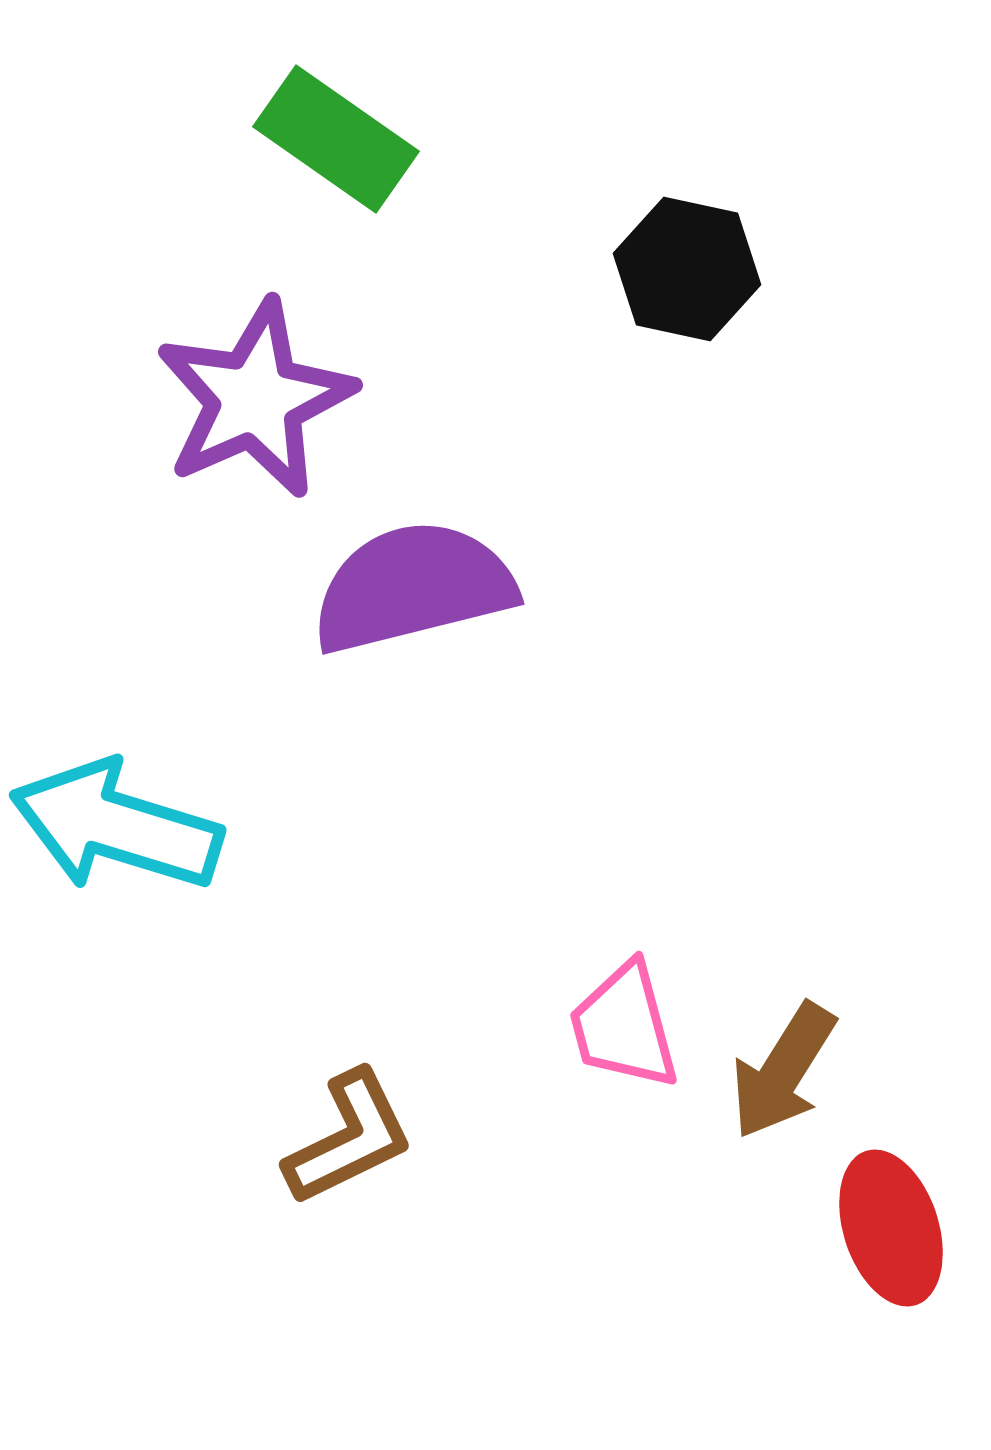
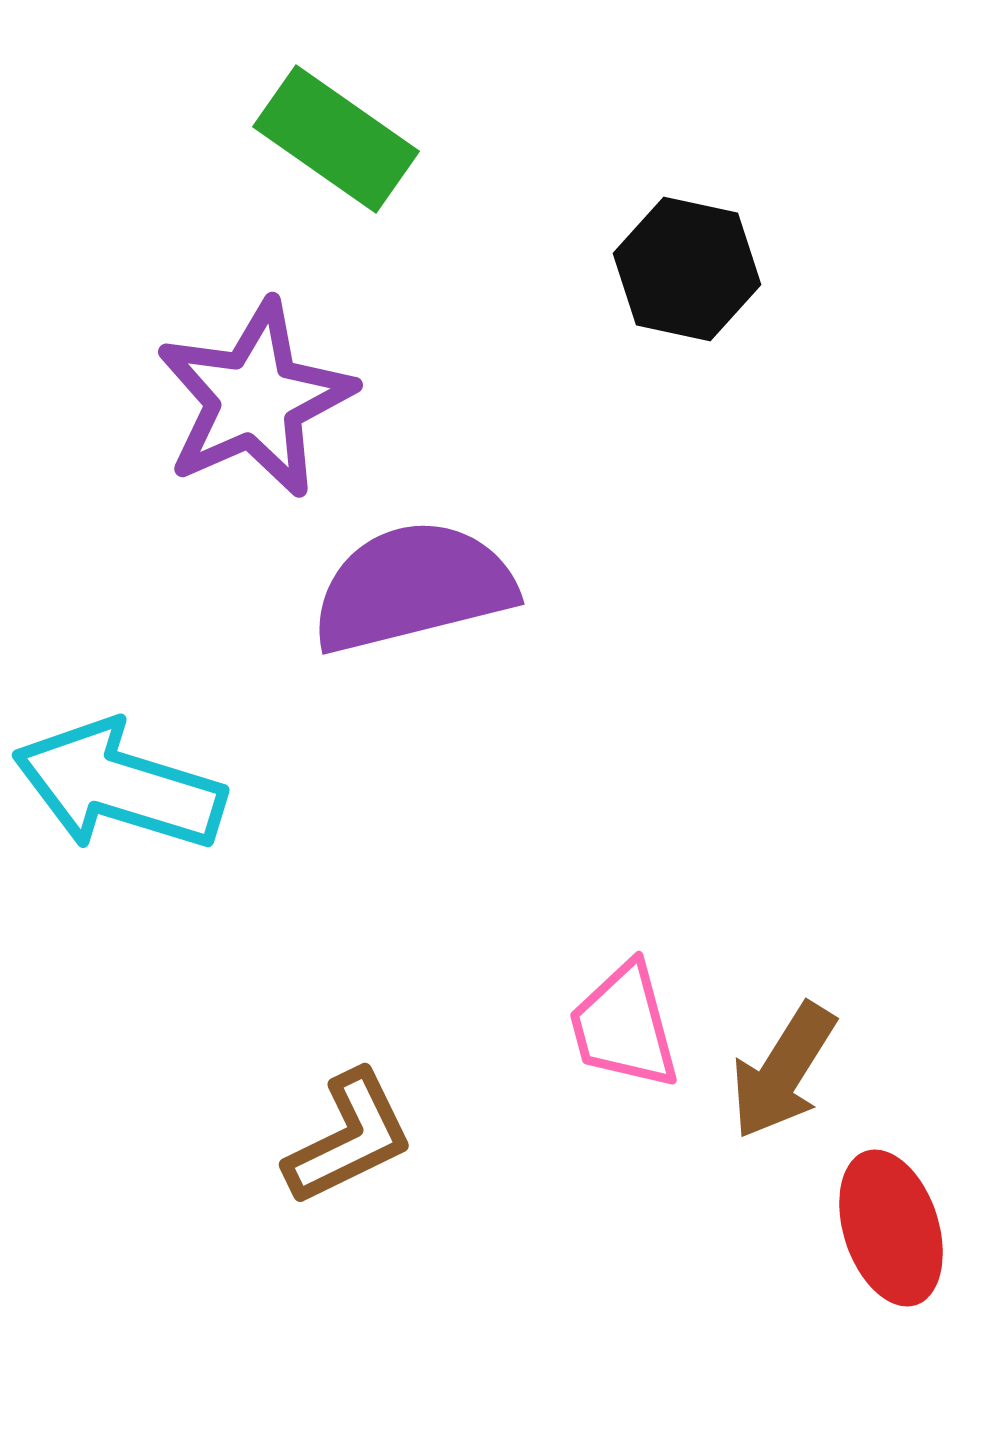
cyan arrow: moved 3 px right, 40 px up
